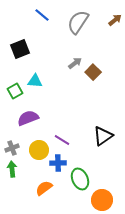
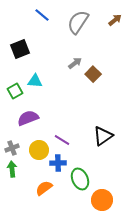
brown square: moved 2 px down
